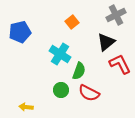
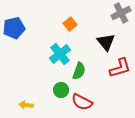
gray cross: moved 5 px right, 2 px up
orange square: moved 2 px left, 2 px down
blue pentagon: moved 6 px left, 4 px up
black triangle: rotated 30 degrees counterclockwise
cyan cross: rotated 20 degrees clockwise
red L-shape: moved 4 px down; rotated 100 degrees clockwise
red semicircle: moved 7 px left, 9 px down
yellow arrow: moved 2 px up
